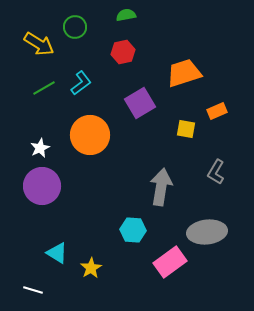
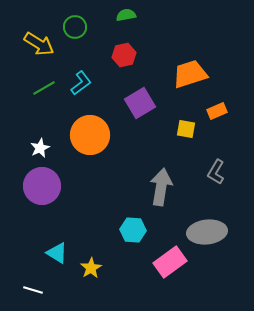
red hexagon: moved 1 px right, 3 px down
orange trapezoid: moved 6 px right, 1 px down
